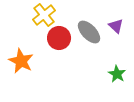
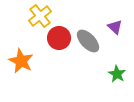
yellow cross: moved 4 px left, 1 px down
purple triangle: moved 1 px left, 1 px down
gray ellipse: moved 1 px left, 9 px down
